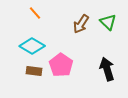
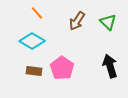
orange line: moved 2 px right
brown arrow: moved 4 px left, 3 px up
cyan diamond: moved 5 px up
pink pentagon: moved 1 px right, 3 px down
black arrow: moved 3 px right, 3 px up
